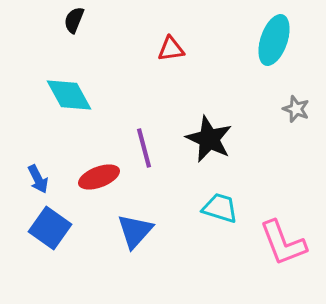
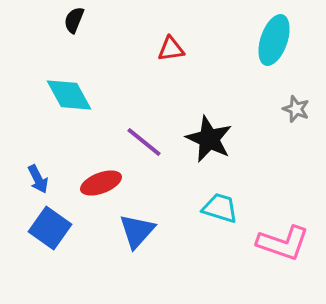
purple line: moved 6 px up; rotated 36 degrees counterclockwise
red ellipse: moved 2 px right, 6 px down
blue triangle: moved 2 px right
pink L-shape: rotated 50 degrees counterclockwise
